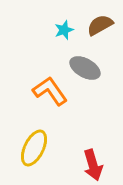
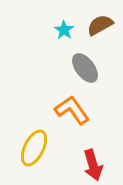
cyan star: rotated 18 degrees counterclockwise
gray ellipse: rotated 24 degrees clockwise
orange L-shape: moved 22 px right, 19 px down
